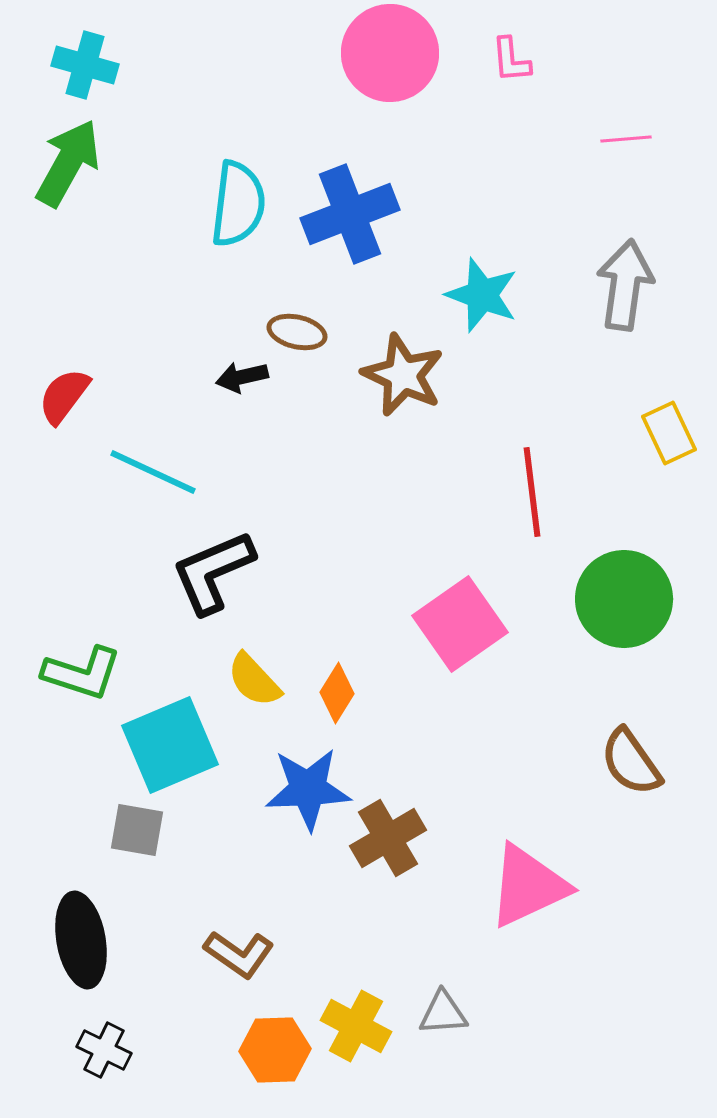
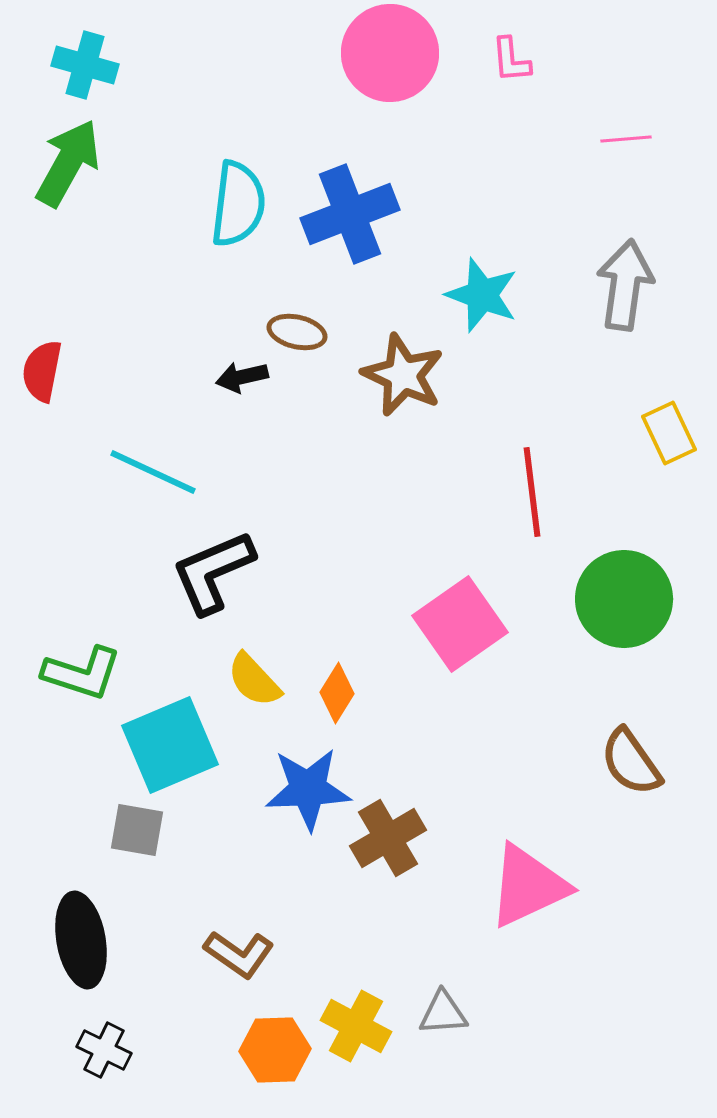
red semicircle: moved 22 px left, 25 px up; rotated 26 degrees counterclockwise
